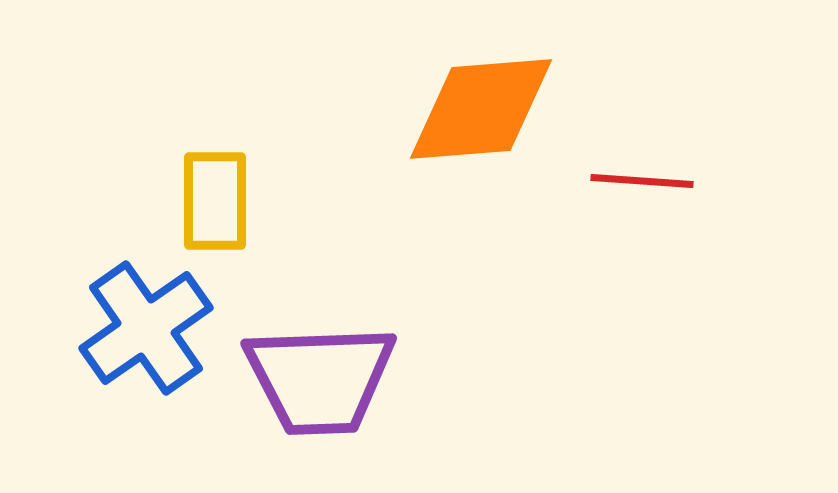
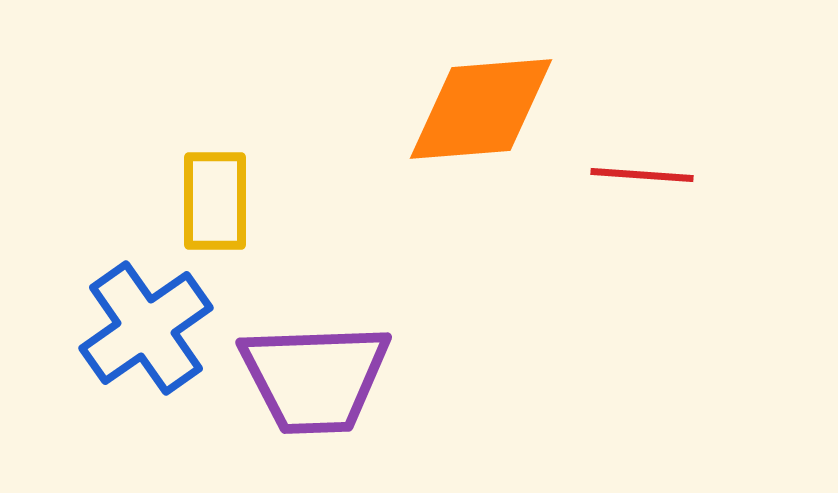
red line: moved 6 px up
purple trapezoid: moved 5 px left, 1 px up
